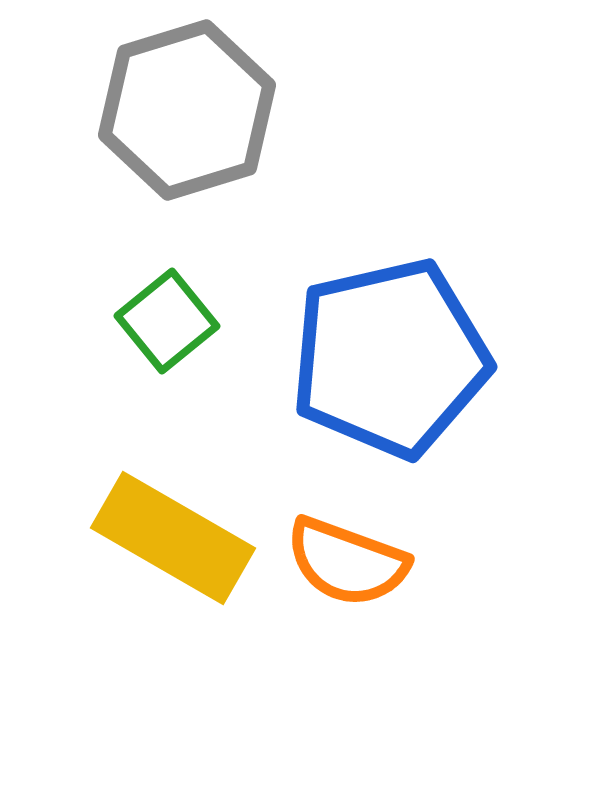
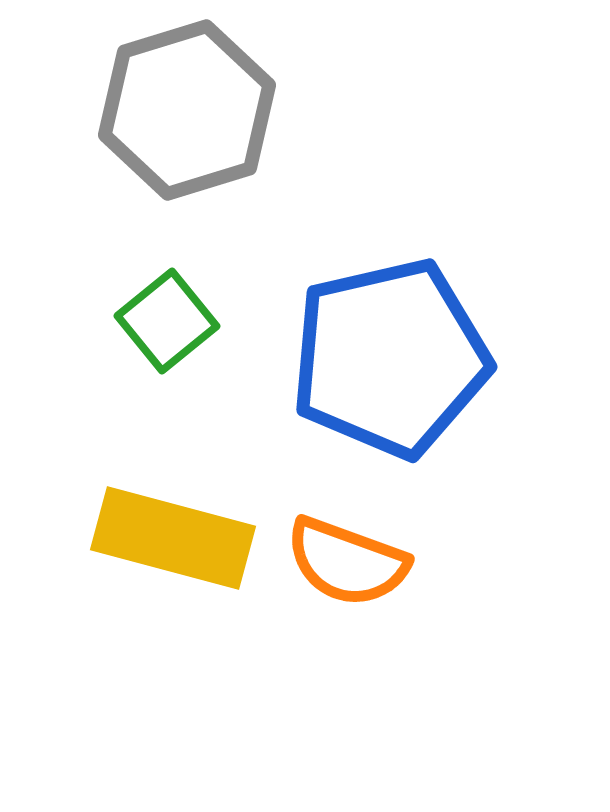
yellow rectangle: rotated 15 degrees counterclockwise
